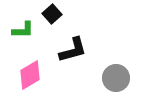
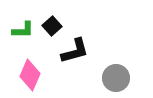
black square: moved 12 px down
black L-shape: moved 2 px right, 1 px down
pink diamond: rotated 36 degrees counterclockwise
